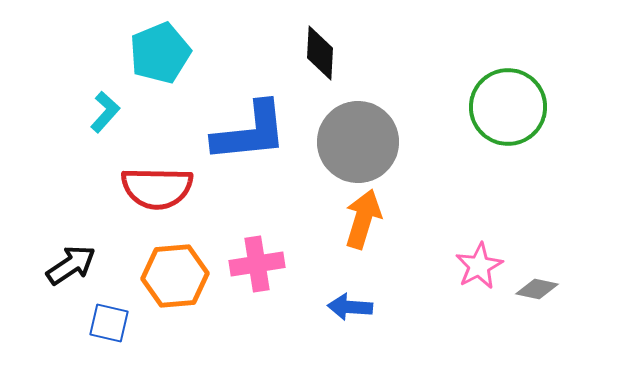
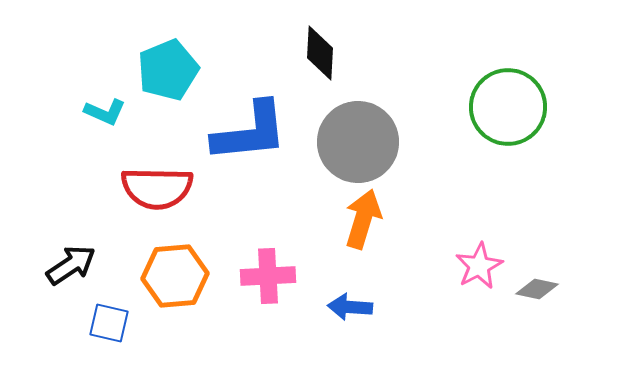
cyan pentagon: moved 8 px right, 17 px down
cyan L-shape: rotated 72 degrees clockwise
pink cross: moved 11 px right, 12 px down; rotated 6 degrees clockwise
